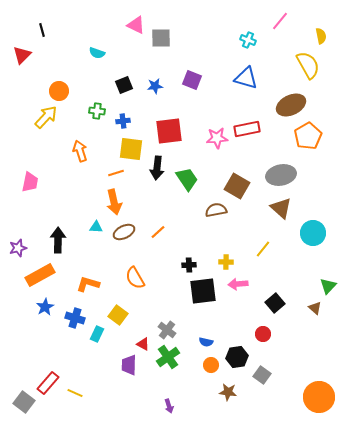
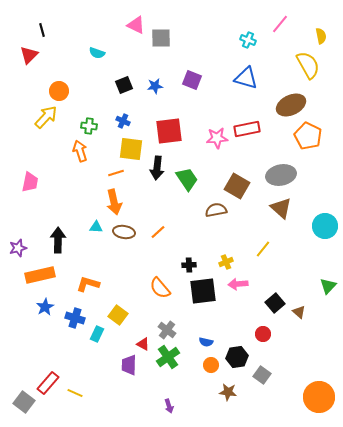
pink line at (280, 21): moved 3 px down
red triangle at (22, 55): moved 7 px right
green cross at (97, 111): moved 8 px left, 15 px down
blue cross at (123, 121): rotated 32 degrees clockwise
orange pentagon at (308, 136): rotated 16 degrees counterclockwise
brown ellipse at (124, 232): rotated 35 degrees clockwise
cyan circle at (313, 233): moved 12 px right, 7 px up
yellow cross at (226, 262): rotated 24 degrees counterclockwise
orange rectangle at (40, 275): rotated 16 degrees clockwise
orange semicircle at (135, 278): moved 25 px right, 10 px down; rotated 10 degrees counterclockwise
brown triangle at (315, 308): moved 16 px left, 4 px down
